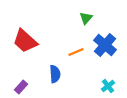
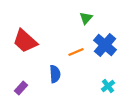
purple rectangle: moved 1 px down
